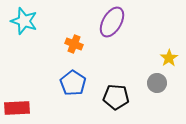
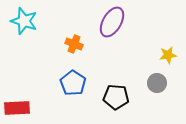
yellow star: moved 1 px left, 3 px up; rotated 24 degrees clockwise
